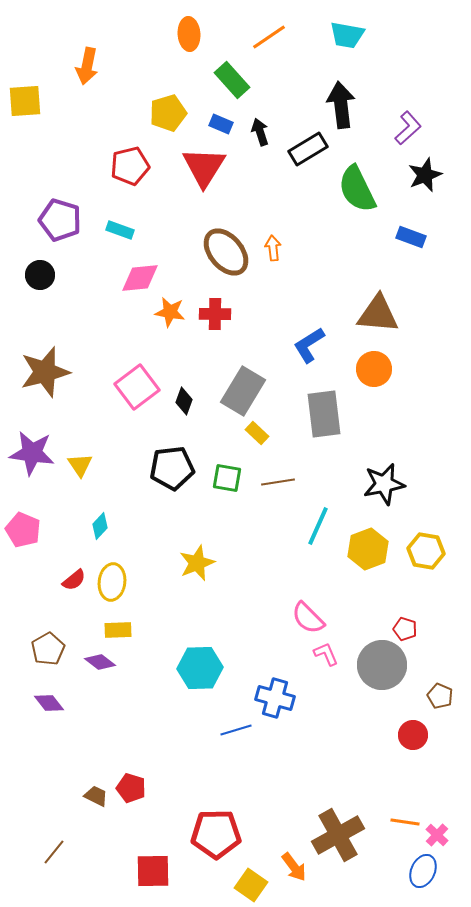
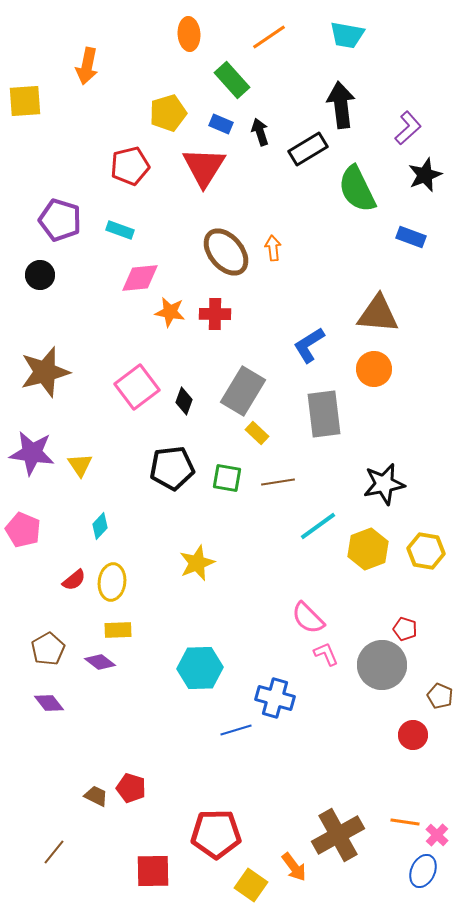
cyan line at (318, 526): rotated 30 degrees clockwise
